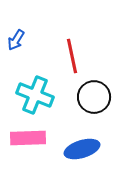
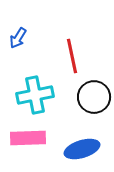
blue arrow: moved 2 px right, 2 px up
cyan cross: rotated 33 degrees counterclockwise
